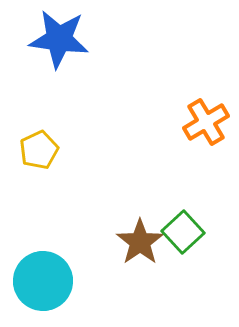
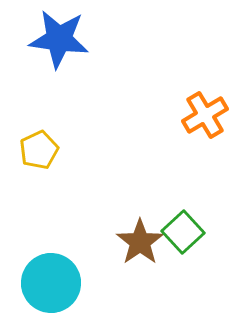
orange cross: moved 1 px left, 7 px up
cyan circle: moved 8 px right, 2 px down
